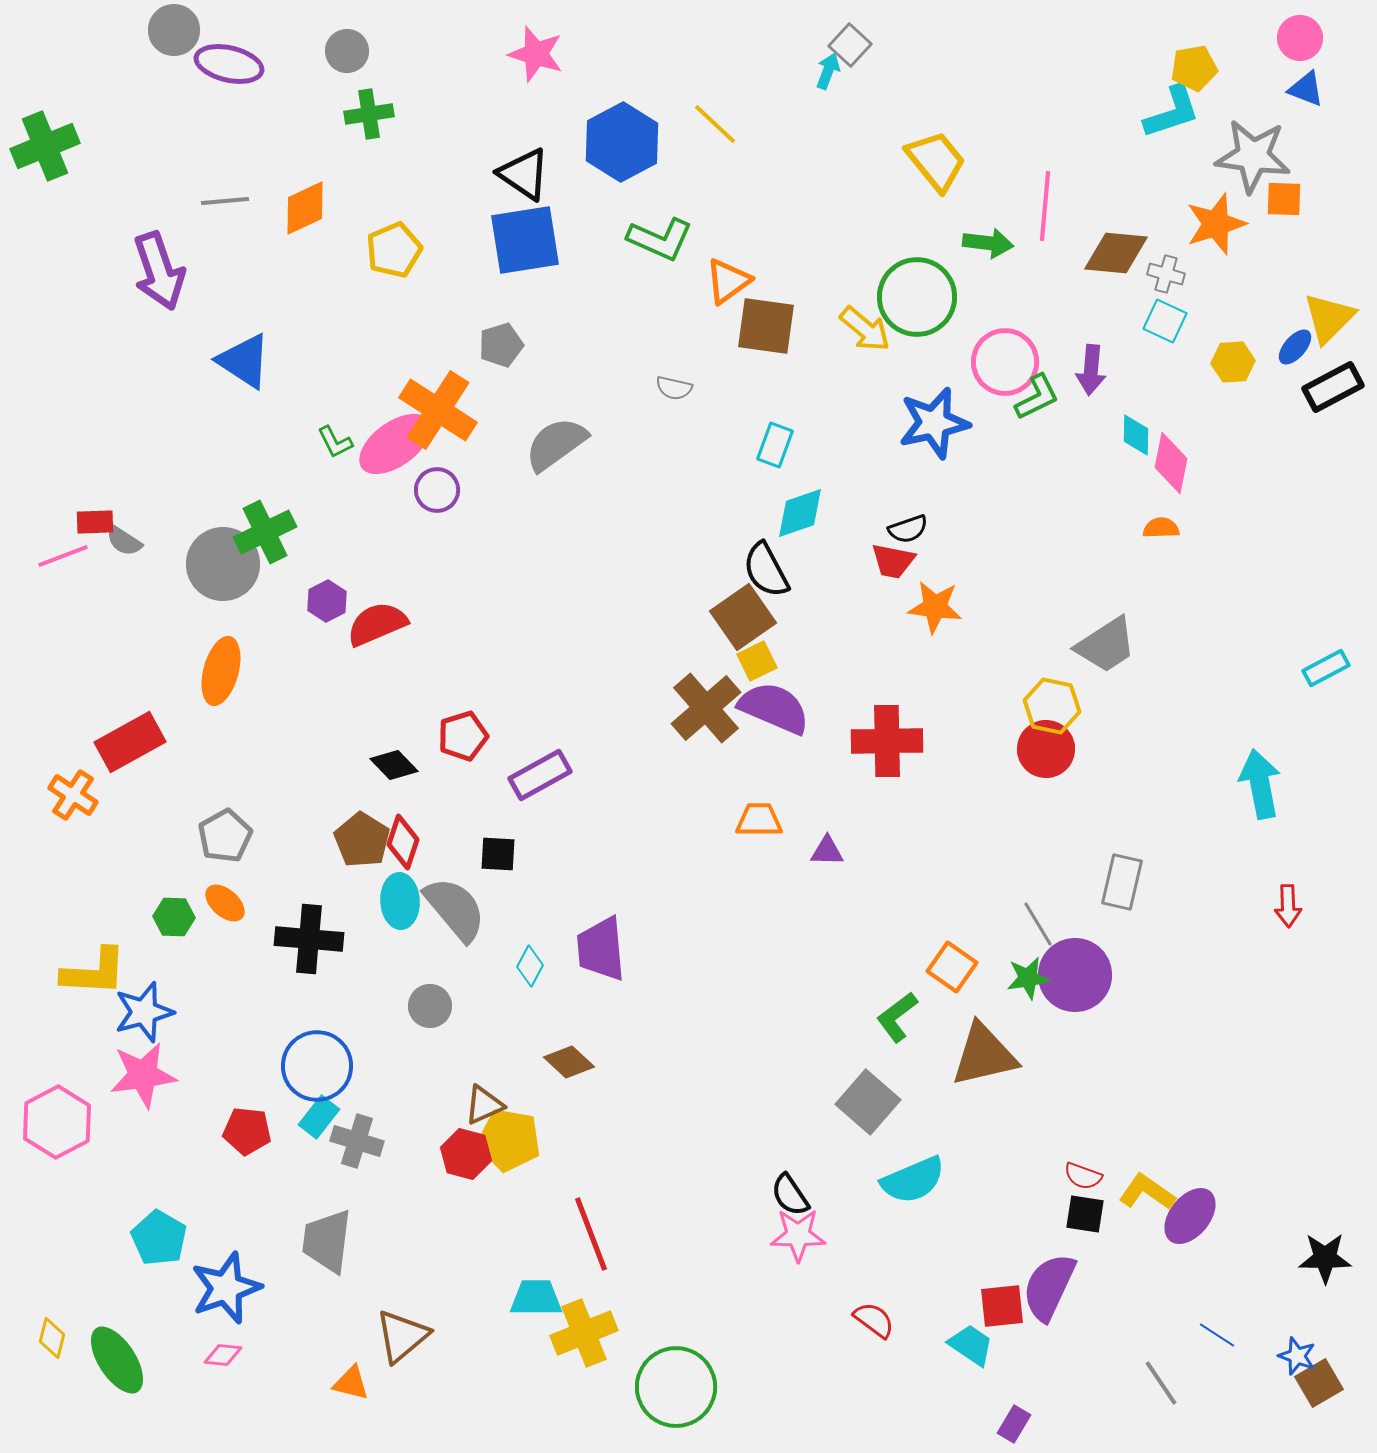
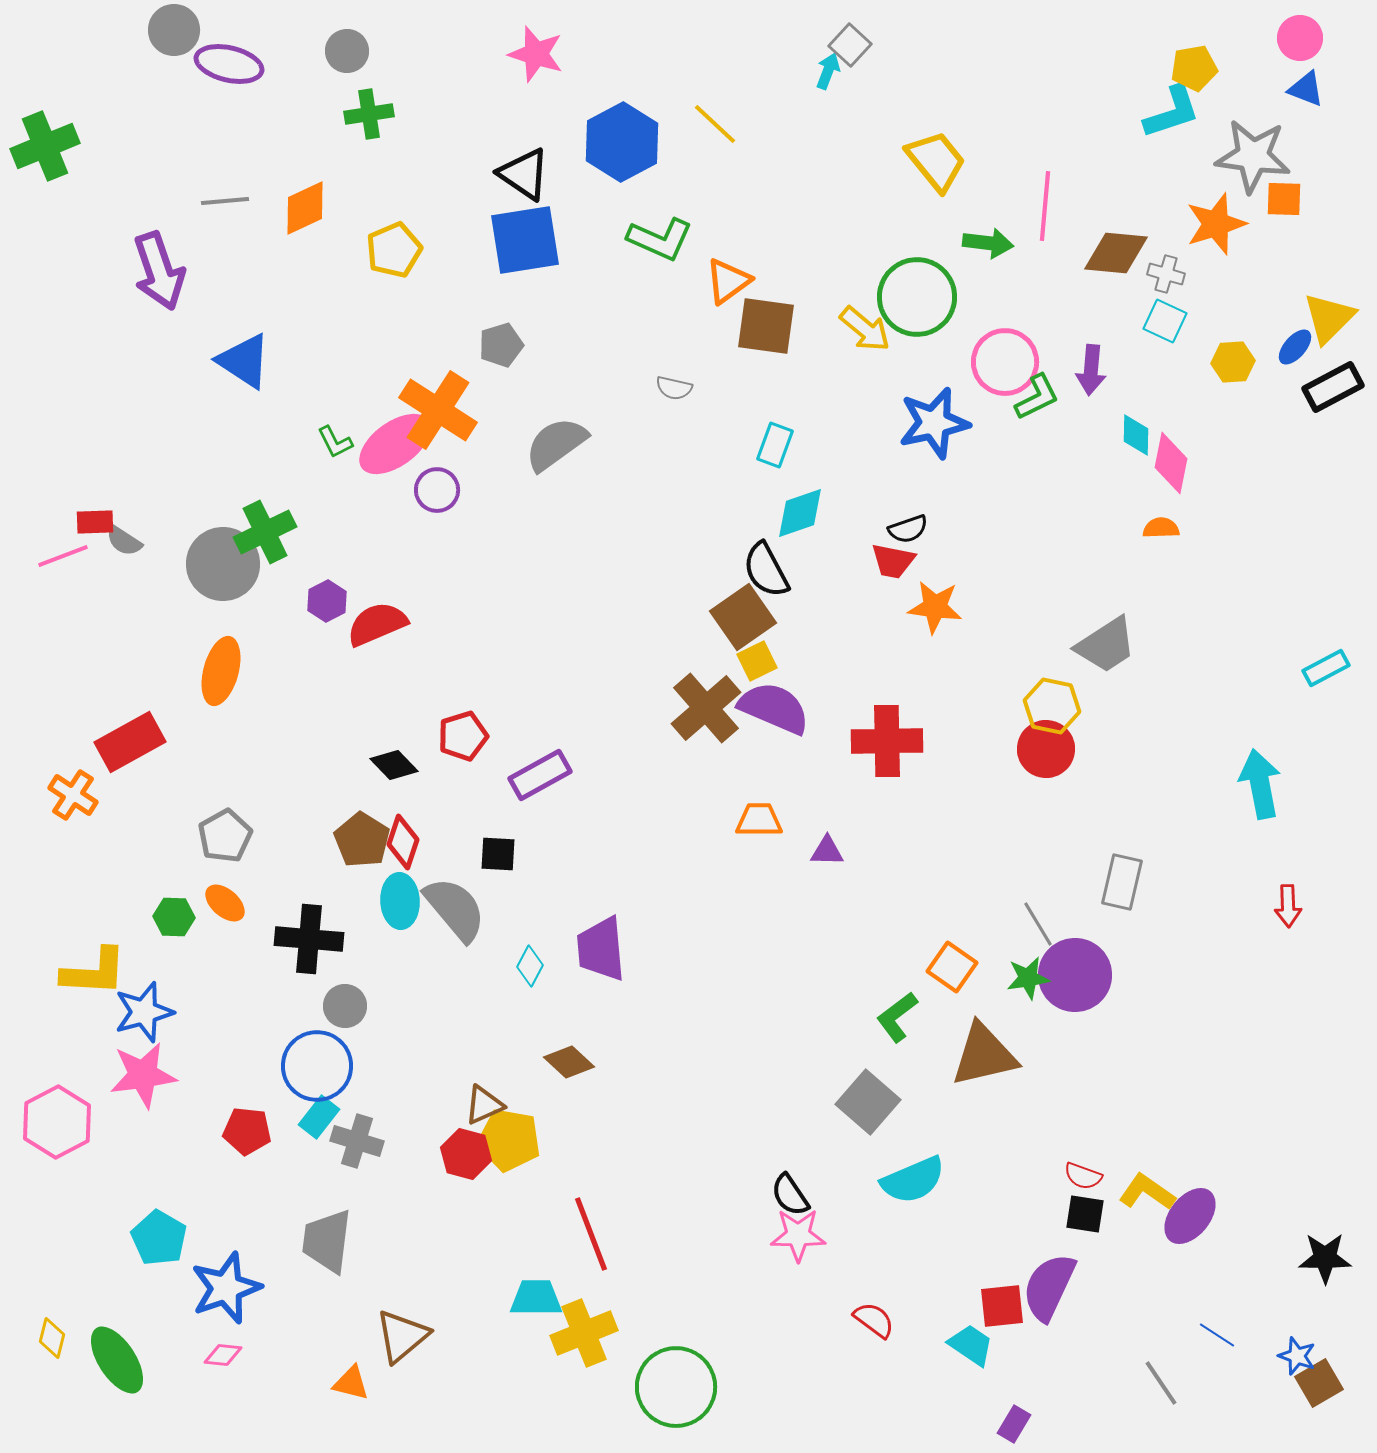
gray circle at (430, 1006): moved 85 px left
